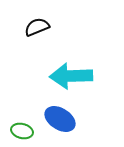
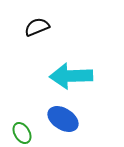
blue ellipse: moved 3 px right
green ellipse: moved 2 px down; rotated 45 degrees clockwise
